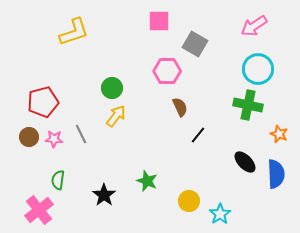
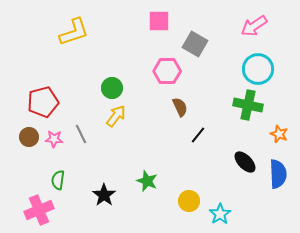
blue semicircle: moved 2 px right
pink cross: rotated 16 degrees clockwise
